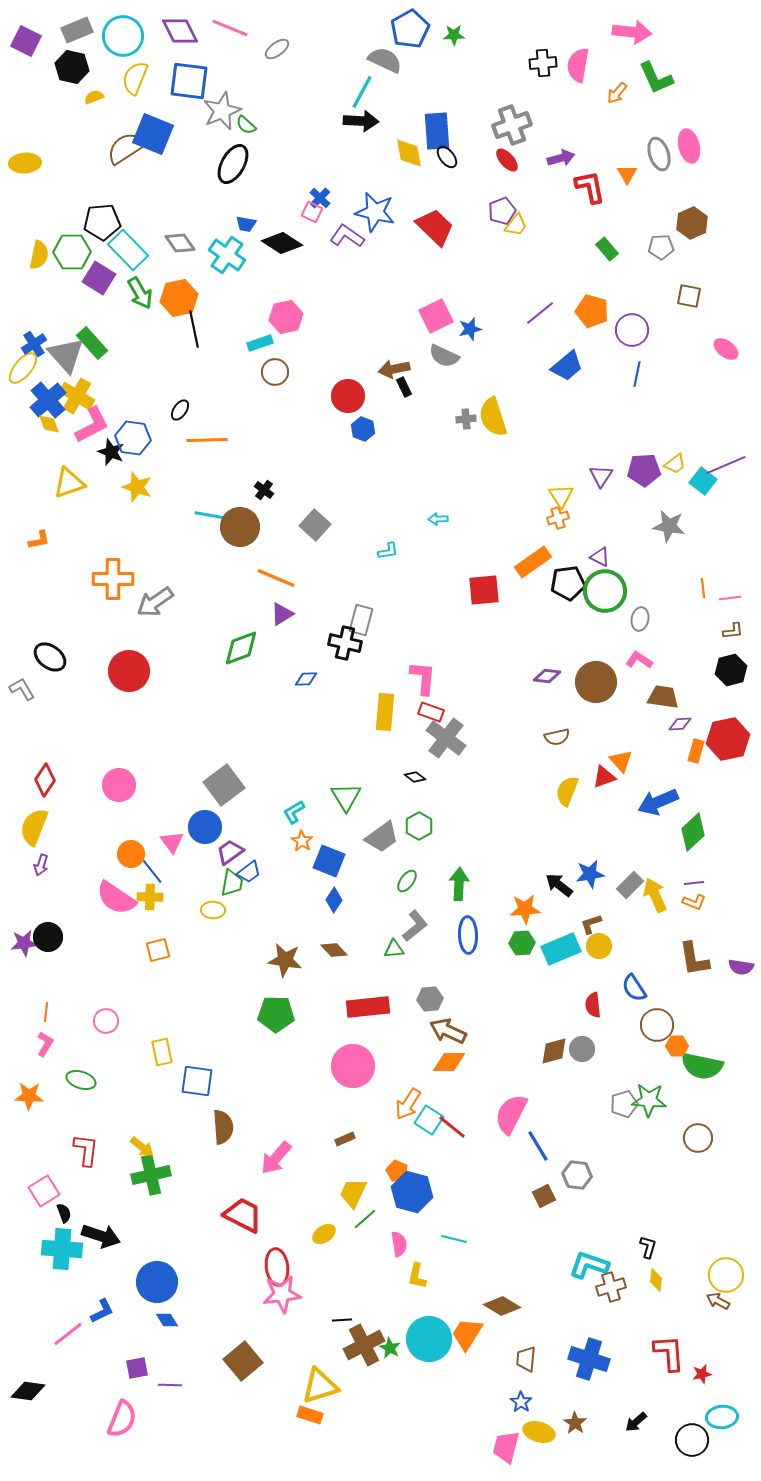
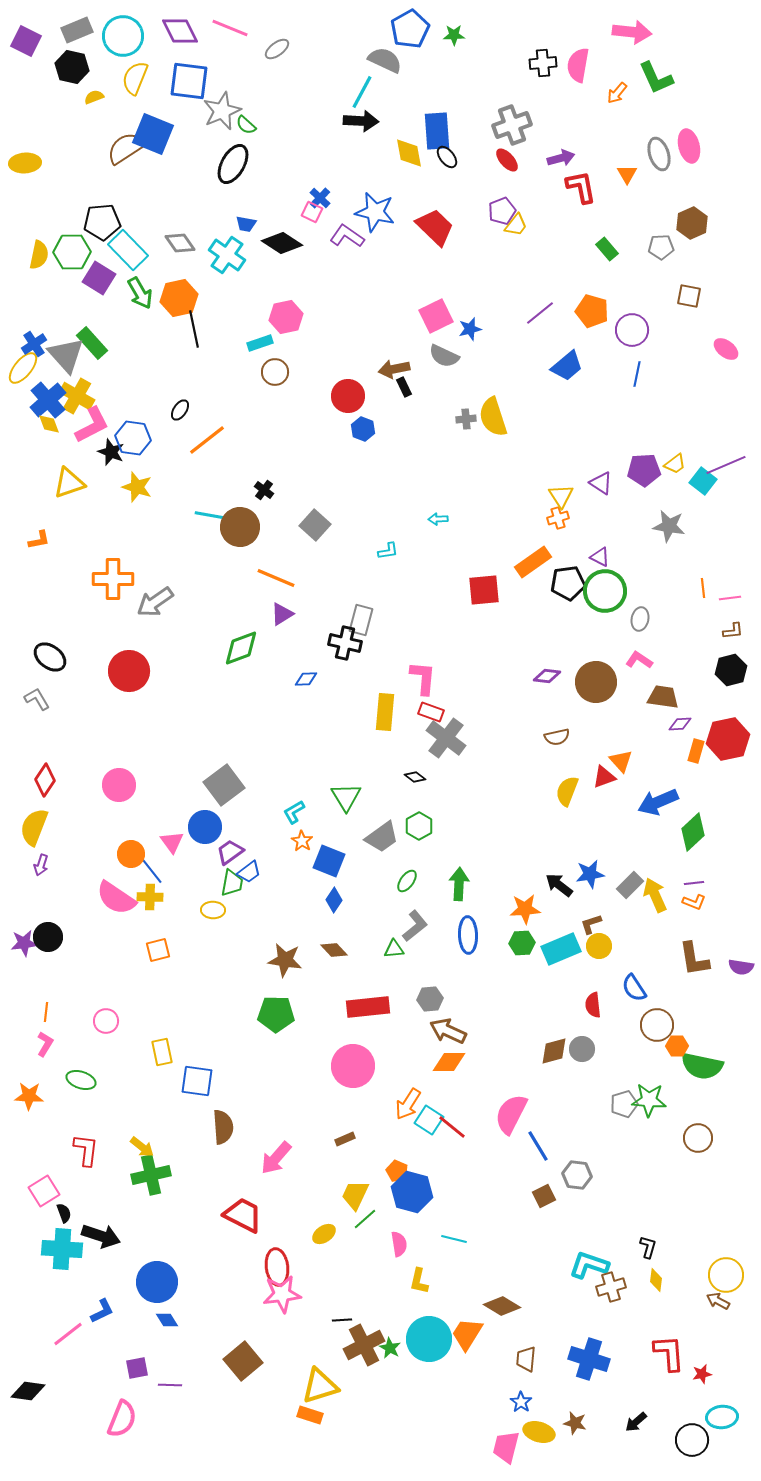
red L-shape at (590, 187): moved 9 px left
orange line at (207, 440): rotated 36 degrees counterclockwise
purple triangle at (601, 476): moved 7 px down; rotated 30 degrees counterclockwise
gray L-shape at (22, 689): moved 15 px right, 10 px down
yellow trapezoid at (353, 1193): moved 2 px right, 2 px down
yellow L-shape at (417, 1276): moved 2 px right, 5 px down
brown star at (575, 1423): rotated 20 degrees counterclockwise
